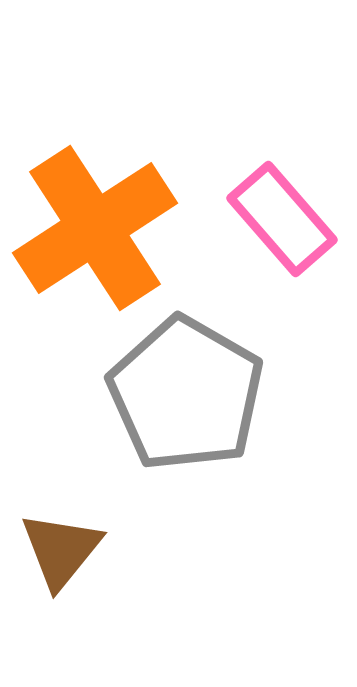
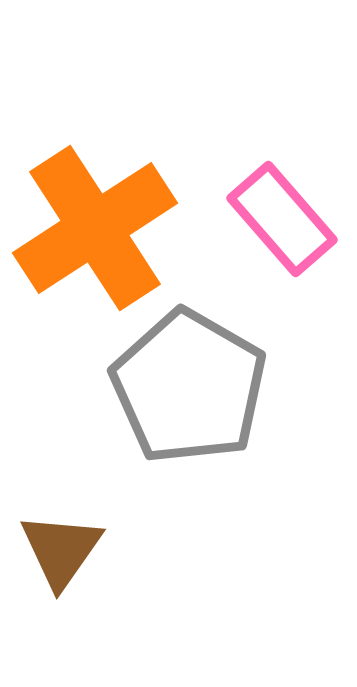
gray pentagon: moved 3 px right, 7 px up
brown triangle: rotated 4 degrees counterclockwise
